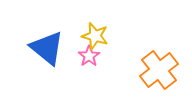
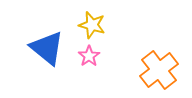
yellow star: moved 3 px left, 11 px up
